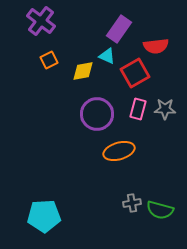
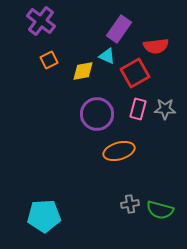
gray cross: moved 2 px left, 1 px down
